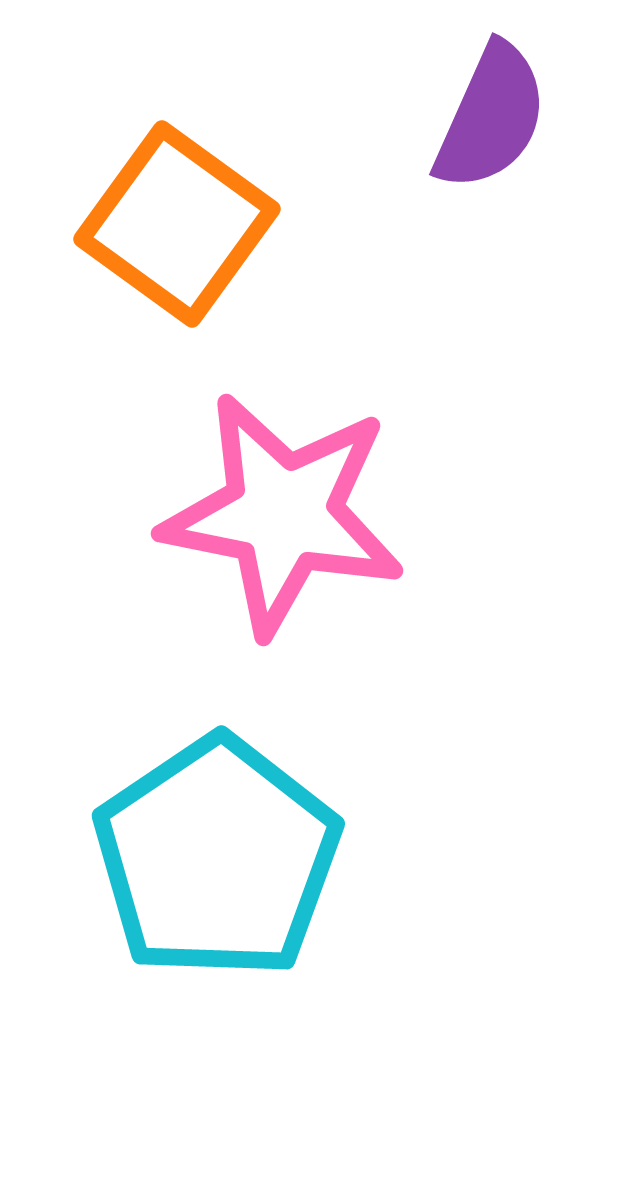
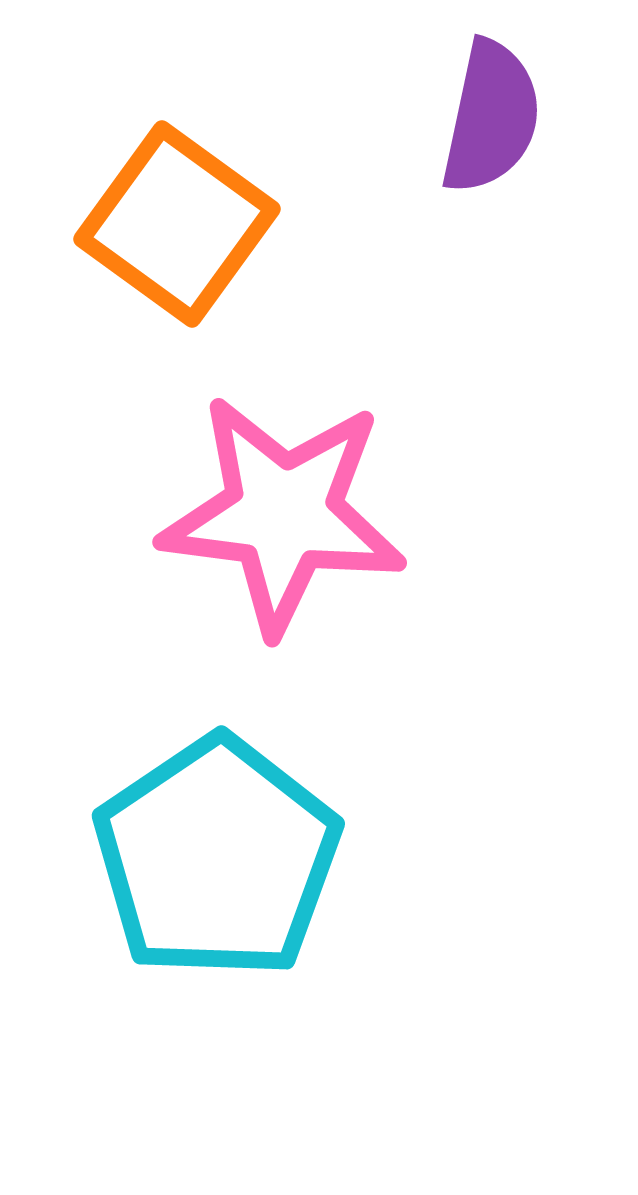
purple semicircle: rotated 12 degrees counterclockwise
pink star: rotated 4 degrees counterclockwise
